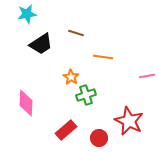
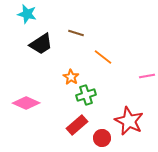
cyan star: rotated 24 degrees clockwise
orange line: rotated 30 degrees clockwise
pink diamond: rotated 68 degrees counterclockwise
red rectangle: moved 11 px right, 5 px up
red circle: moved 3 px right
